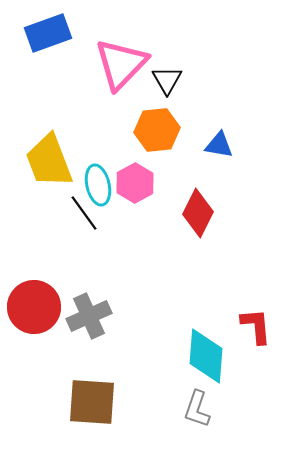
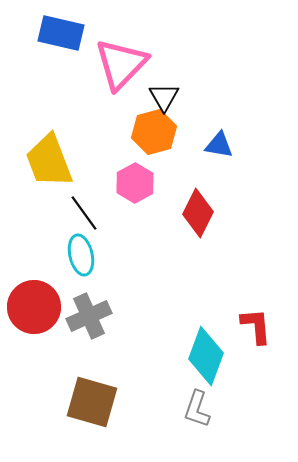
blue rectangle: moved 13 px right; rotated 33 degrees clockwise
black triangle: moved 3 px left, 17 px down
orange hexagon: moved 3 px left, 2 px down; rotated 9 degrees counterclockwise
cyan ellipse: moved 17 px left, 70 px down
cyan diamond: rotated 16 degrees clockwise
brown square: rotated 12 degrees clockwise
